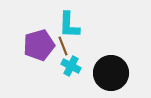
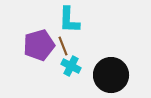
cyan L-shape: moved 5 px up
black circle: moved 2 px down
